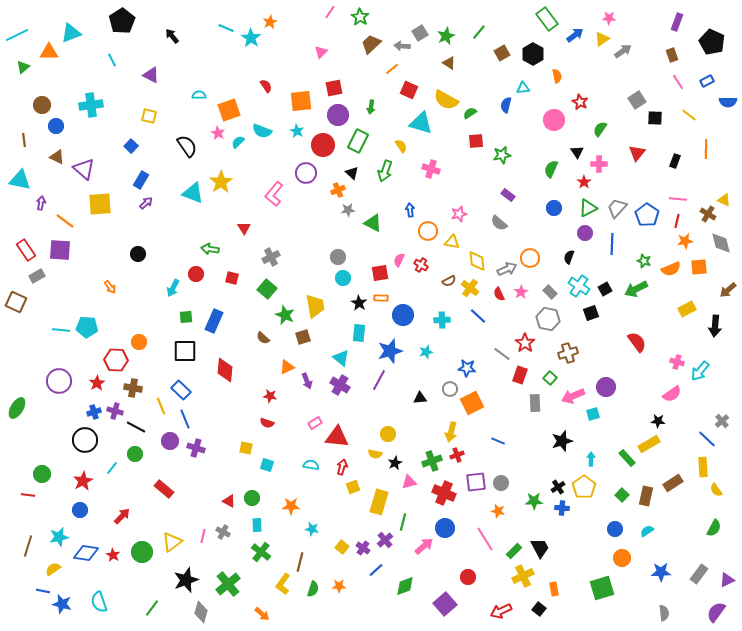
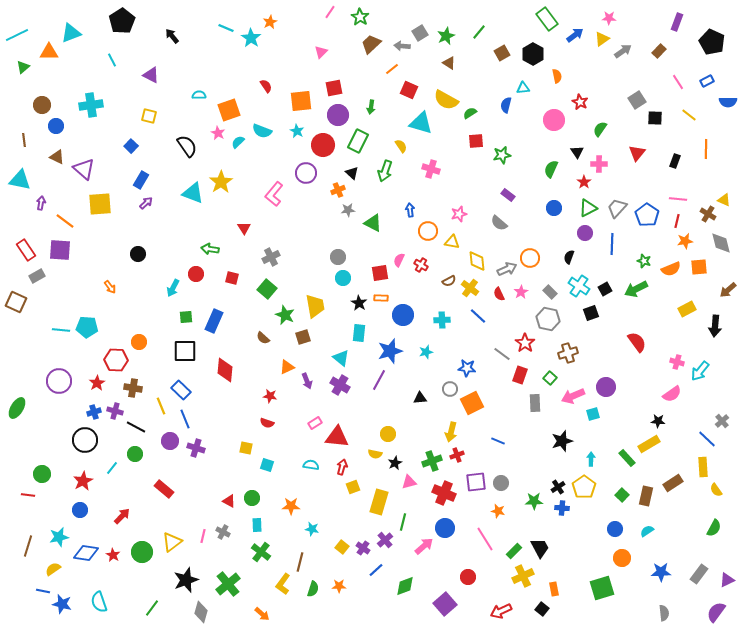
brown rectangle at (672, 55): moved 13 px left, 4 px up; rotated 64 degrees clockwise
black square at (539, 609): moved 3 px right
